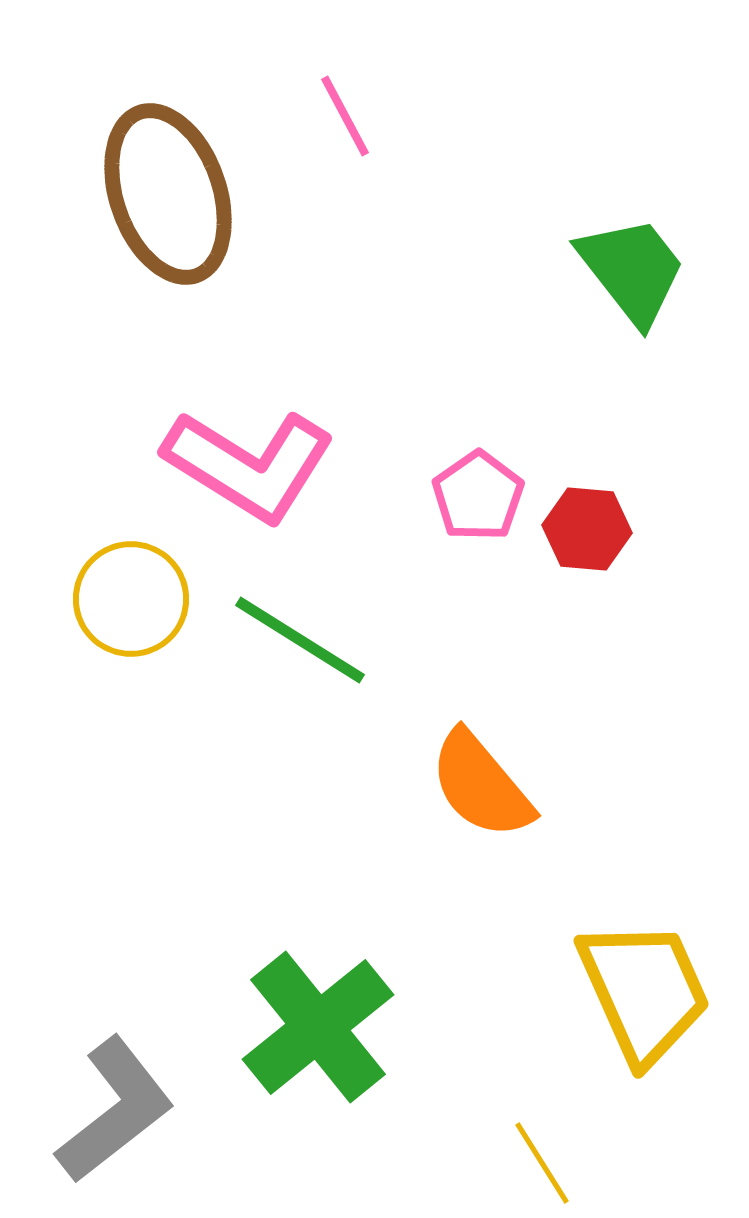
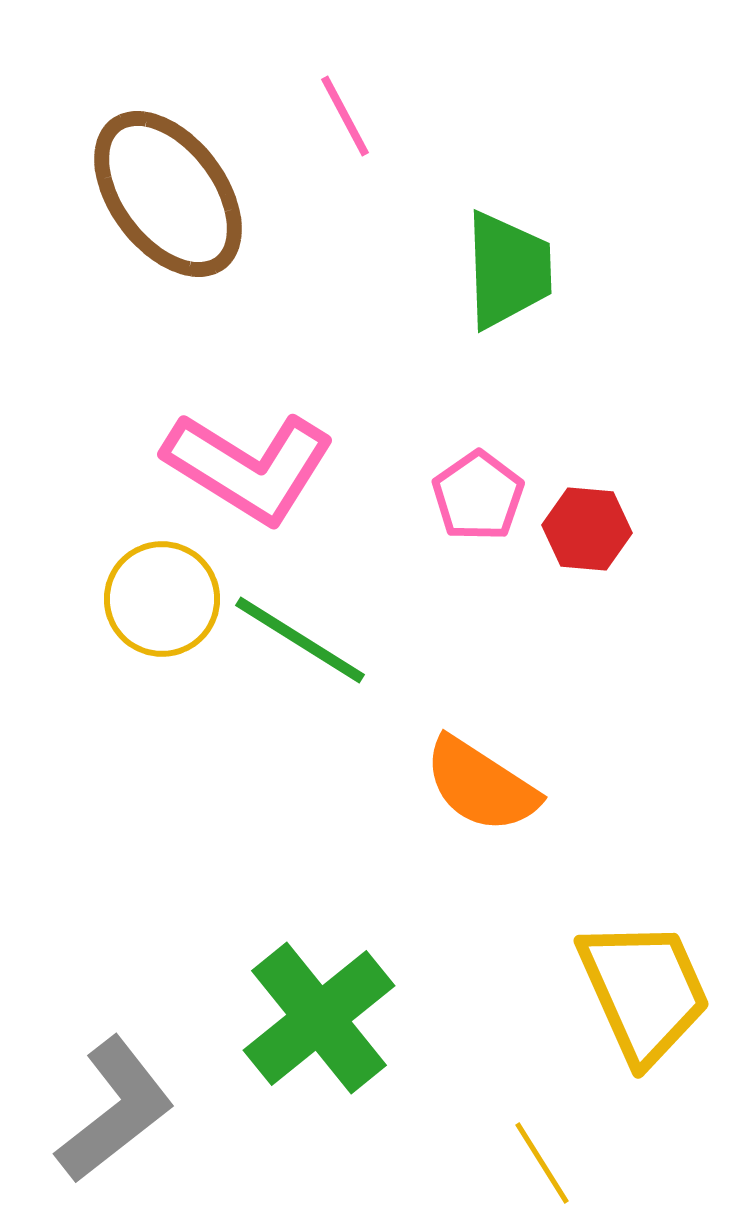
brown ellipse: rotated 18 degrees counterclockwise
green trapezoid: moved 124 px left; rotated 36 degrees clockwise
pink L-shape: moved 2 px down
yellow circle: moved 31 px right
orange semicircle: rotated 17 degrees counterclockwise
green cross: moved 1 px right, 9 px up
